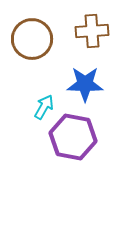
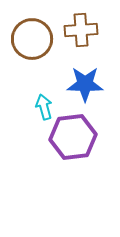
brown cross: moved 11 px left, 1 px up
cyan arrow: rotated 45 degrees counterclockwise
purple hexagon: rotated 18 degrees counterclockwise
